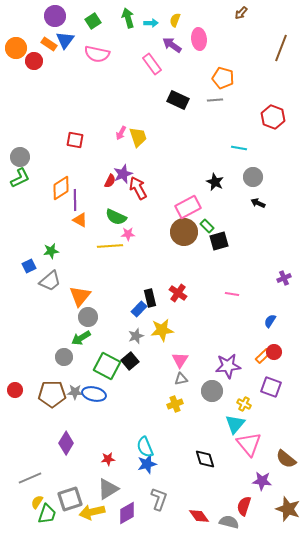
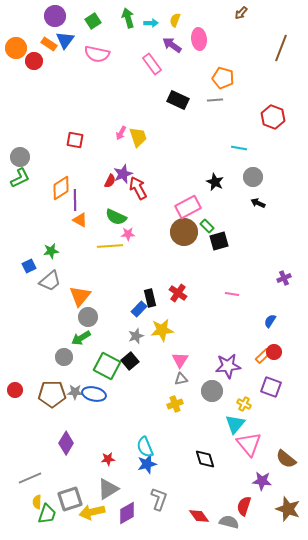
yellow semicircle at (37, 502): rotated 32 degrees counterclockwise
